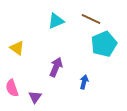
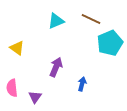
cyan pentagon: moved 6 px right, 1 px up
blue arrow: moved 2 px left, 2 px down
pink semicircle: rotated 12 degrees clockwise
